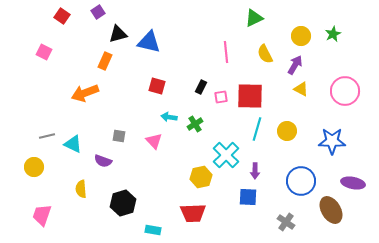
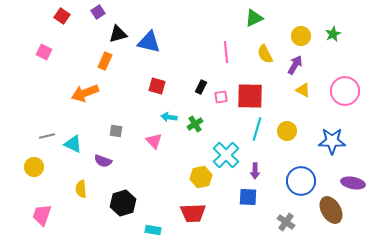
yellow triangle at (301, 89): moved 2 px right, 1 px down
gray square at (119, 136): moved 3 px left, 5 px up
